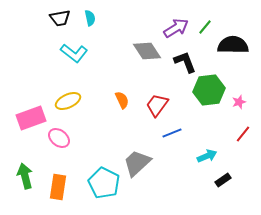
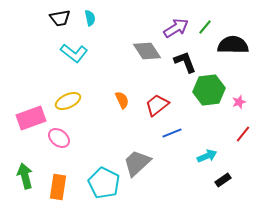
red trapezoid: rotated 15 degrees clockwise
